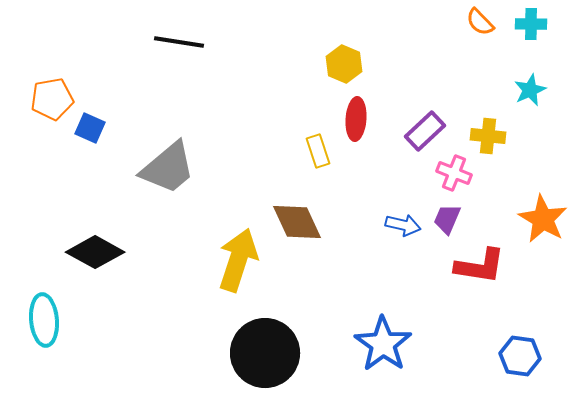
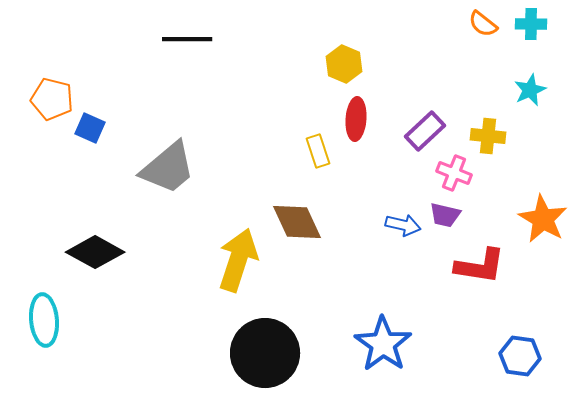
orange semicircle: moved 3 px right, 2 px down; rotated 8 degrees counterclockwise
black line: moved 8 px right, 3 px up; rotated 9 degrees counterclockwise
orange pentagon: rotated 24 degrees clockwise
purple trapezoid: moved 2 px left, 4 px up; rotated 100 degrees counterclockwise
